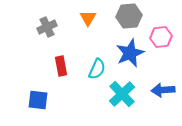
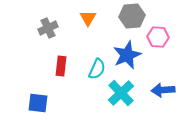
gray hexagon: moved 3 px right
gray cross: moved 1 px right, 1 px down
pink hexagon: moved 3 px left; rotated 10 degrees clockwise
blue star: moved 3 px left, 2 px down
red rectangle: rotated 18 degrees clockwise
cyan cross: moved 1 px left, 1 px up
blue square: moved 3 px down
